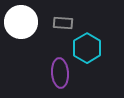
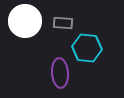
white circle: moved 4 px right, 1 px up
cyan hexagon: rotated 24 degrees counterclockwise
